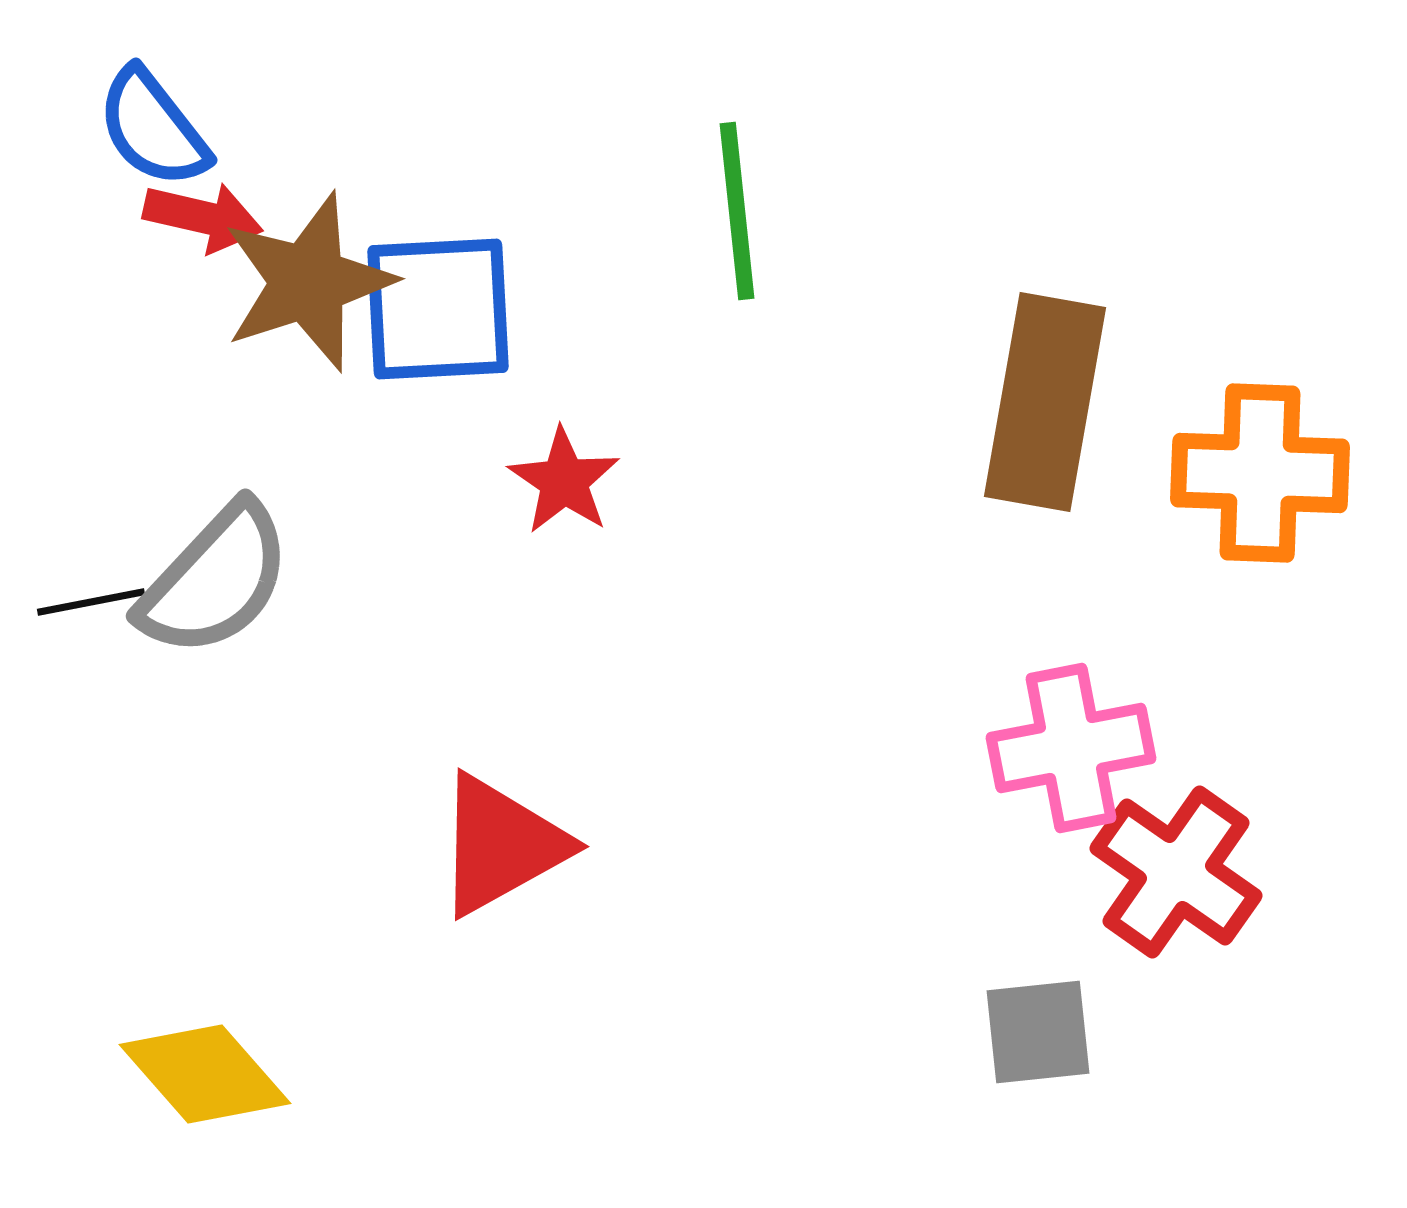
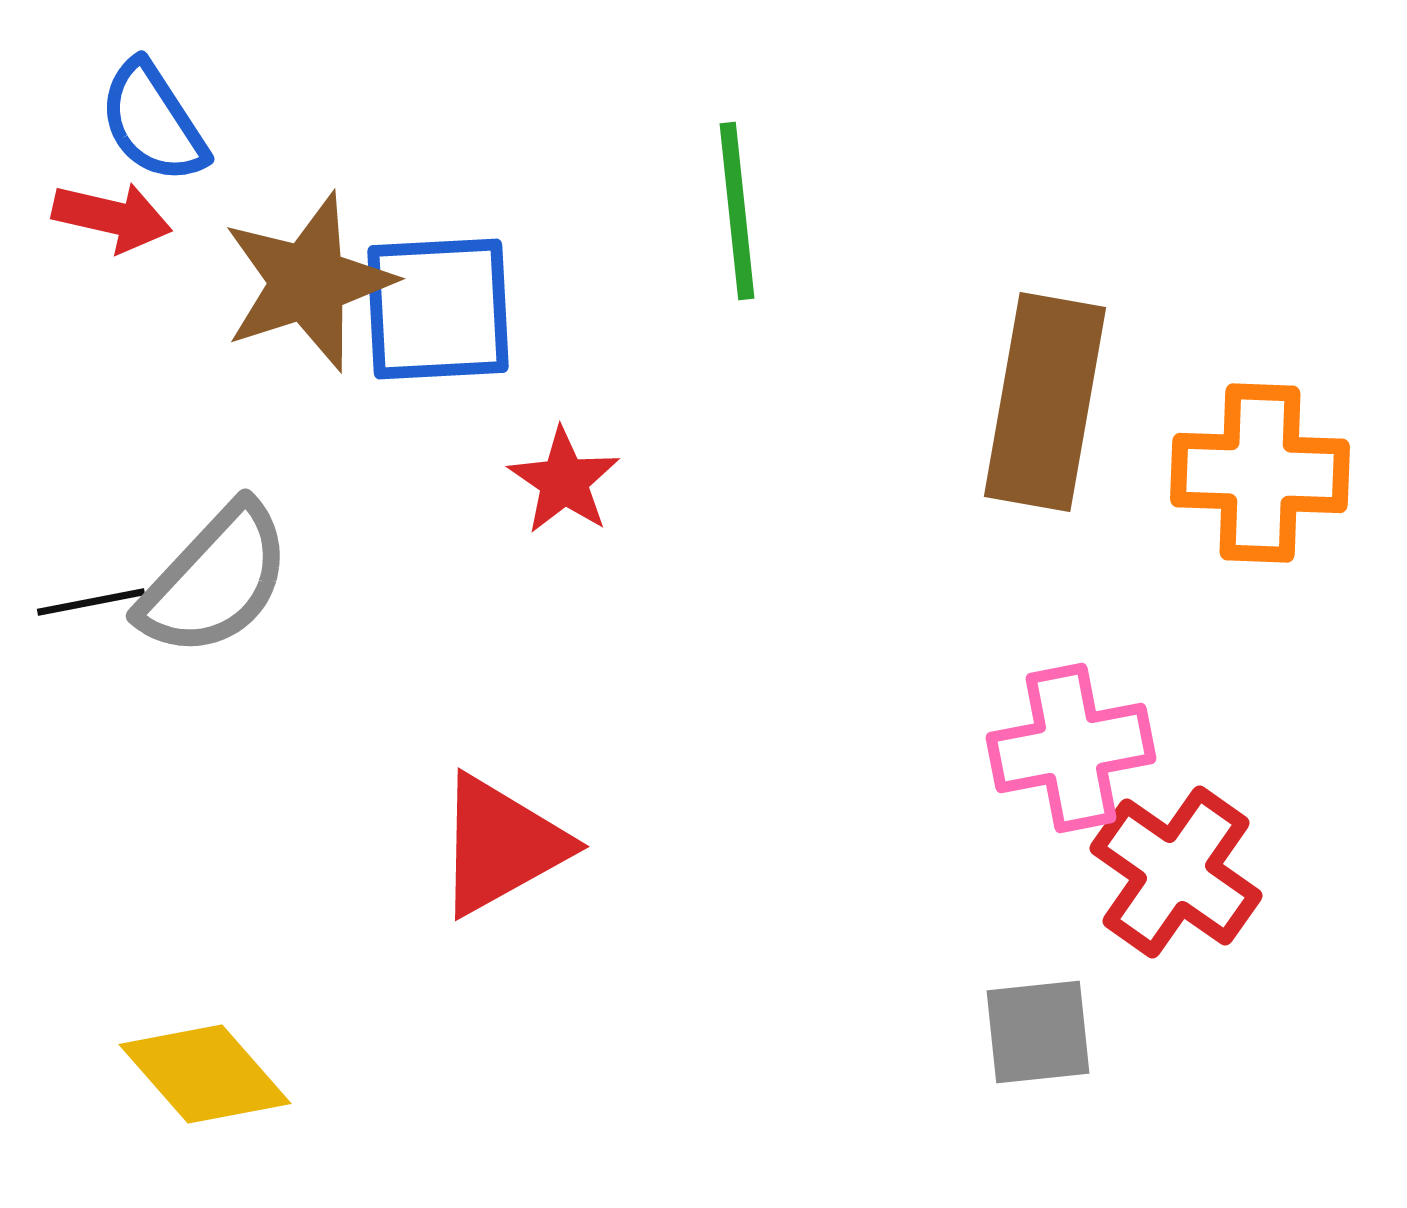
blue semicircle: moved 6 px up; rotated 5 degrees clockwise
red arrow: moved 91 px left
